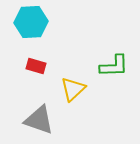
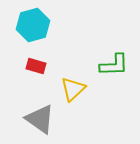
cyan hexagon: moved 2 px right, 3 px down; rotated 12 degrees counterclockwise
green L-shape: moved 1 px up
gray triangle: moved 1 px right, 1 px up; rotated 16 degrees clockwise
